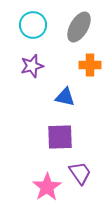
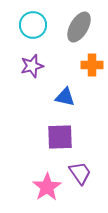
orange cross: moved 2 px right
